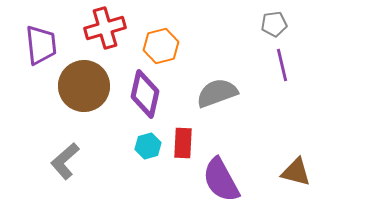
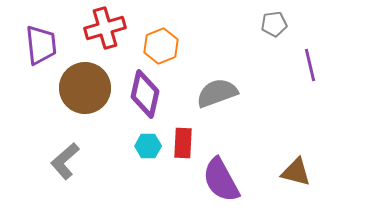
orange hexagon: rotated 8 degrees counterclockwise
purple line: moved 28 px right
brown circle: moved 1 px right, 2 px down
cyan hexagon: rotated 15 degrees clockwise
